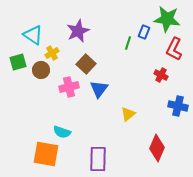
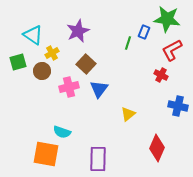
red L-shape: moved 2 px left, 1 px down; rotated 35 degrees clockwise
brown circle: moved 1 px right, 1 px down
